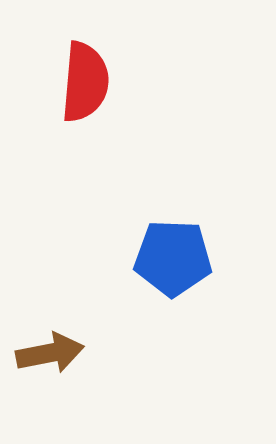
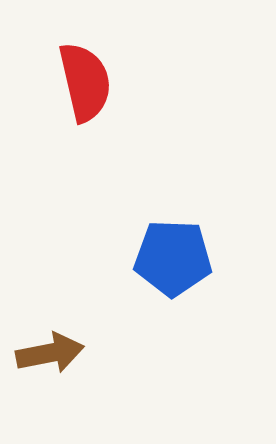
red semicircle: rotated 18 degrees counterclockwise
